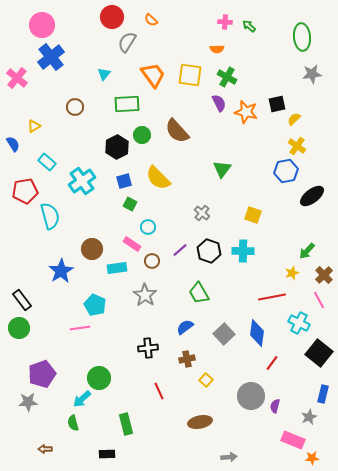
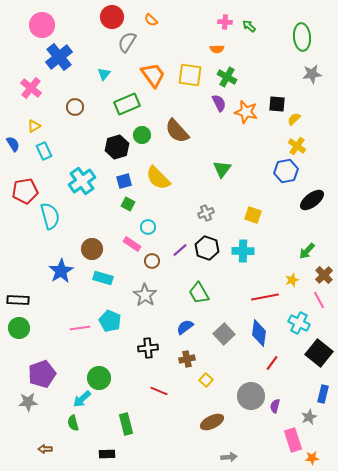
blue cross at (51, 57): moved 8 px right
pink cross at (17, 78): moved 14 px right, 10 px down
green rectangle at (127, 104): rotated 20 degrees counterclockwise
black square at (277, 104): rotated 18 degrees clockwise
black hexagon at (117, 147): rotated 10 degrees clockwise
cyan rectangle at (47, 162): moved 3 px left, 11 px up; rotated 24 degrees clockwise
black ellipse at (312, 196): moved 4 px down
green square at (130, 204): moved 2 px left
gray cross at (202, 213): moved 4 px right; rotated 28 degrees clockwise
black hexagon at (209, 251): moved 2 px left, 3 px up
cyan rectangle at (117, 268): moved 14 px left, 10 px down; rotated 24 degrees clockwise
yellow star at (292, 273): moved 7 px down
red line at (272, 297): moved 7 px left
black rectangle at (22, 300): moved 4 px left; rotated 50 degrees counterclockwise
cyan pentagon at (95, 305): moved 15 px right, 16 px down
blue diamond at (257, 333): moved 2 px right
red line at (159, 391): rotated 42 degrees counterclockwise
brown ellipse at (200, 422): moved 12 px right; rotated 15 degrees counterclockwise
pink rectangle at (293, 440): rotated 50 degrees clockwise
